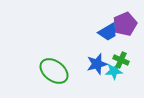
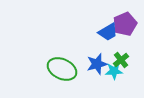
green cross: rotated 28 degrees clockwise
green ellipse: moved 8 px right, 2 px up; rotated 12 degrees counterclockwise
